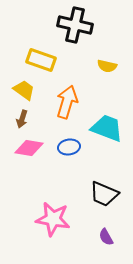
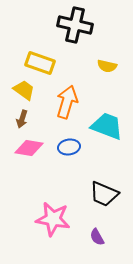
yellow rectangle: moved 1 px left, 3 px down
cyan trapezoid: moved 2 px up
purple semicircle: moved 9 px left
